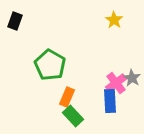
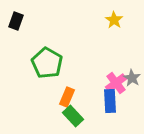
black rectangle: moved 1 px right
green pentagon: moved 3 px left, 2 px up
